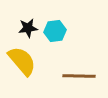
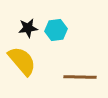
cyan hexagon: moved 1 px right, 1 px up
brown line: moved 1 px right, 1 px down
